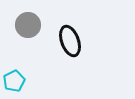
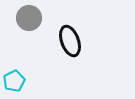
gray circle: moved 1 px right, 7 px up
